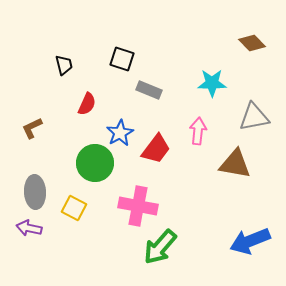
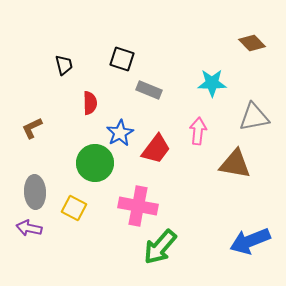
red semicircle: moved 3 px right, 1 px up; rotated 25 degrees counterclockwise
